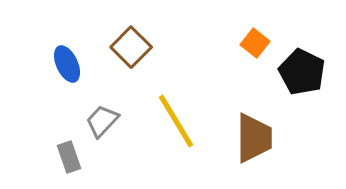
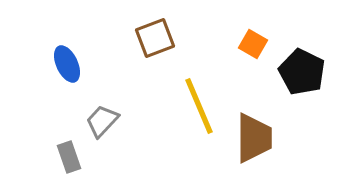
orange square: moved 2 px left, 1 px down; rotated 8 degrees counterclockwise
brown square: moved 24 px right, 9 px up; rotated 24 degrees clockwise
yellow line: moved 23 px right, 15 px up; rotated 8 degrees clockwise
